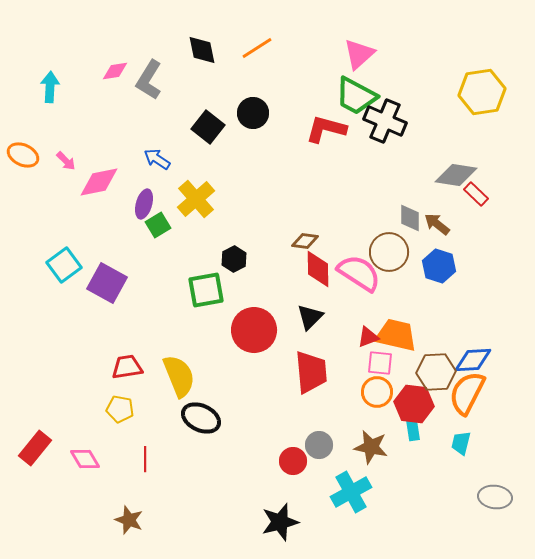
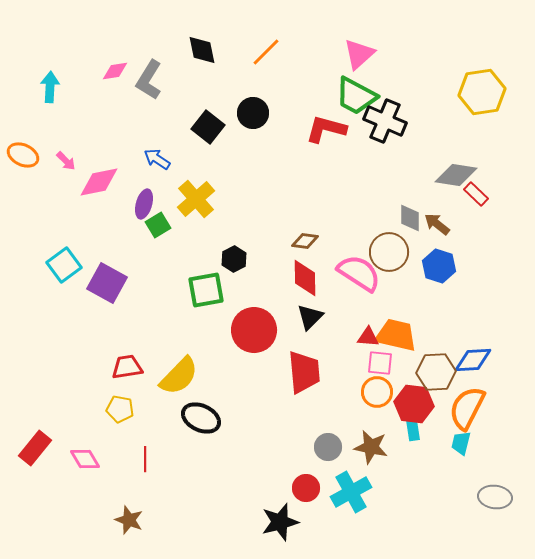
orange line at (257, 48): moved 9 px right, 4 px down; rotated 12 degrees counterclockwise
red diamond at (318, 269): moved 13 px left, 9 px down
red triangle at (368, 337): rotated 25 degrees clockwise
red trapezoid at (311, 372): moved 7 px left
yellow semicircle at (179, 376): rotated 66 degrees clockwise
orange semicircle at (467, 393): moved 15 px down
gray circle at (319, 445): moved 9 px right, 2 px down
red circle at (293, 461): moved 13 px right, 27 px down
